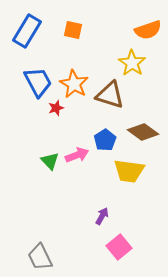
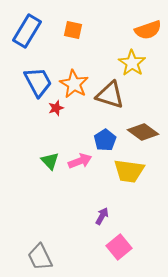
pink arrow: moved 3 px right, 6 px down
